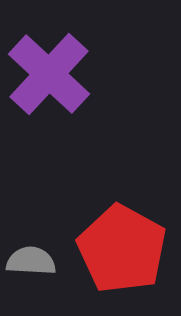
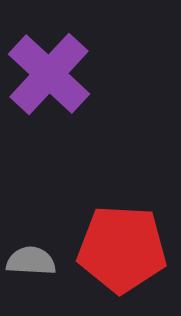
red pentagon: rotated 26 degrees counterclockwise
